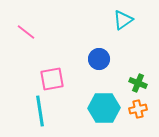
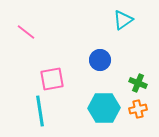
blue circle: moved 1 px right, 1 px down
